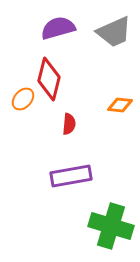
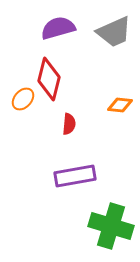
purple rectangle: moved 4 px right
